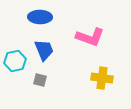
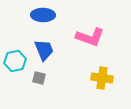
blue ellipse: moved 3 px right, 2 px up
gray square: moved 1 px left, 2 px up
